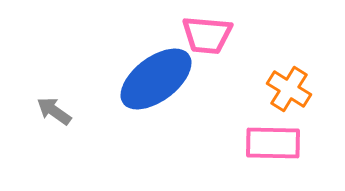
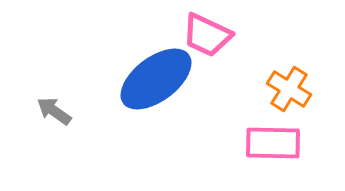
pink trapezoid: rotated 20 degrees clockwise
